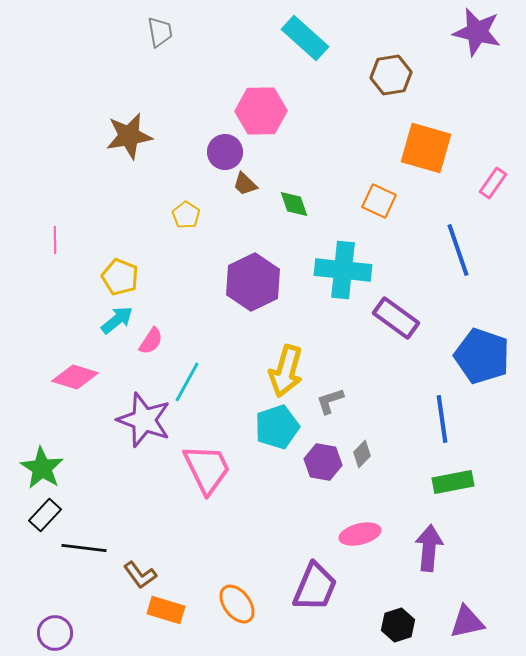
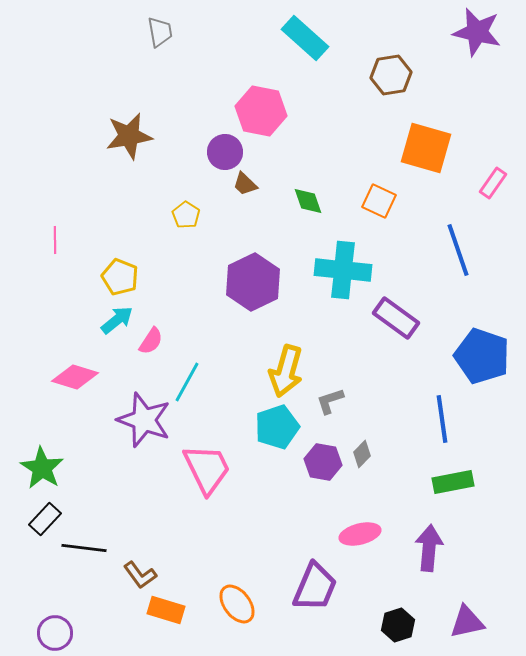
pink hexagon at (261, 111): rotated 12 degrees clockwise
green diamond at (294, 204): moved 14 px right, 3 px up
black rectangle at (45, 515): moved 4 px down
